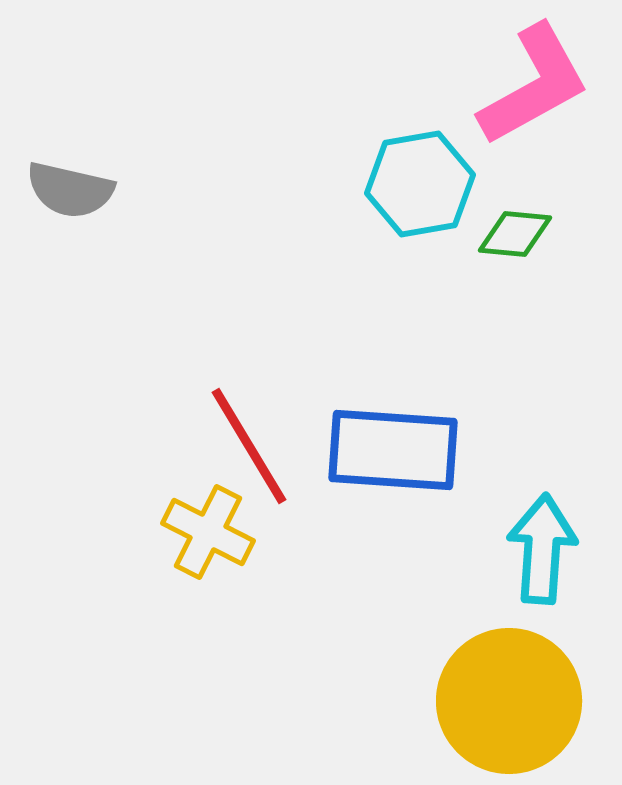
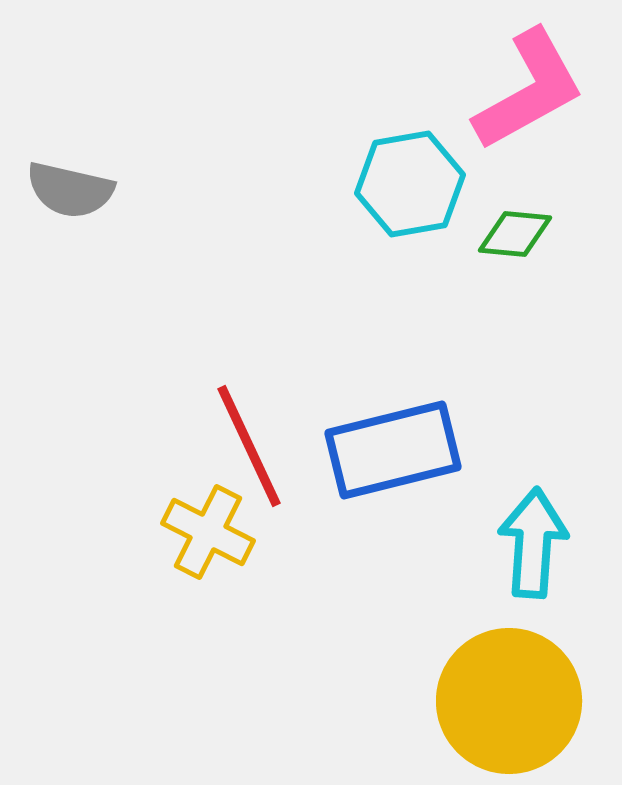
pink L-shape: moved 5 px left, 5 px down
cyan hexagon: moved 10 px left
red line: rotated 6 degrees clockwise
blue rectangle: rotated 18 degrees counterclockwise
cyan arrow: moved 9 px left, 6 px up
